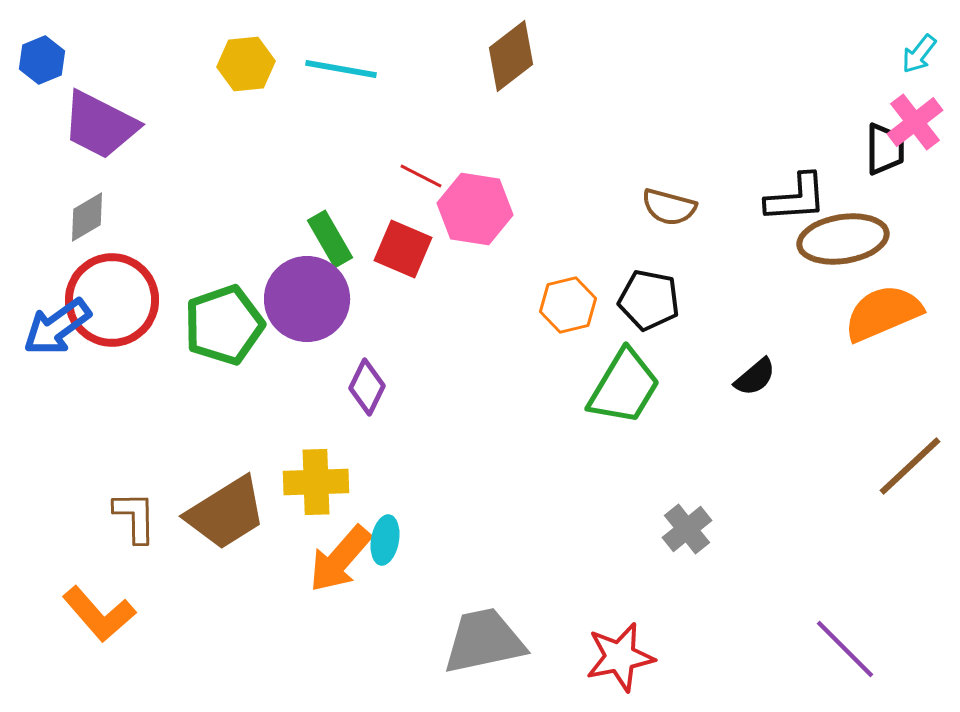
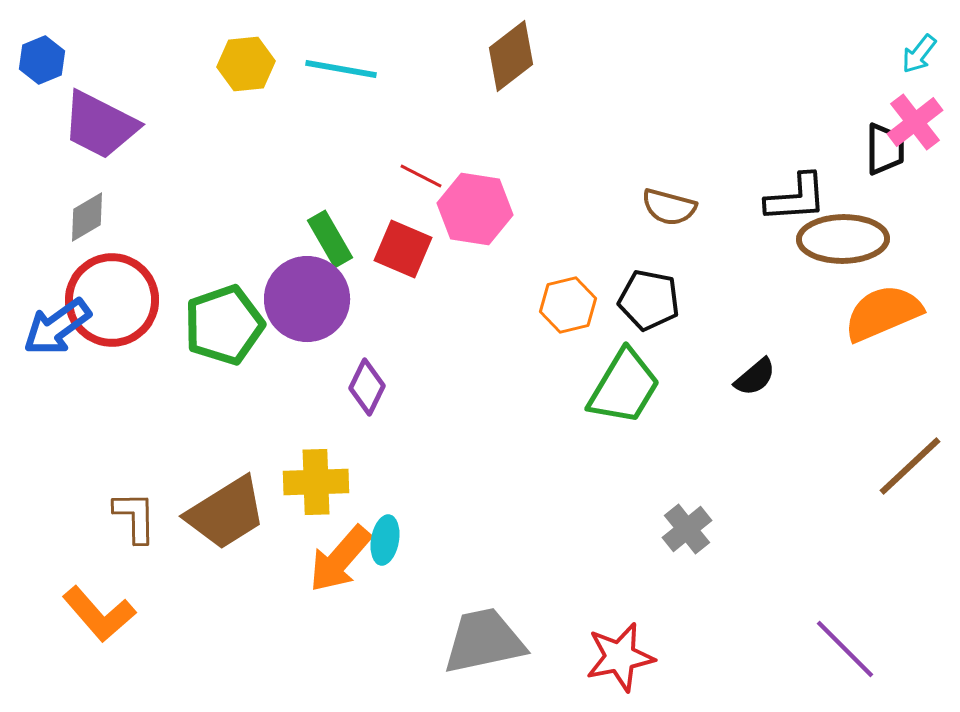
brown ellipse: rotated 8 degrees clockwise
